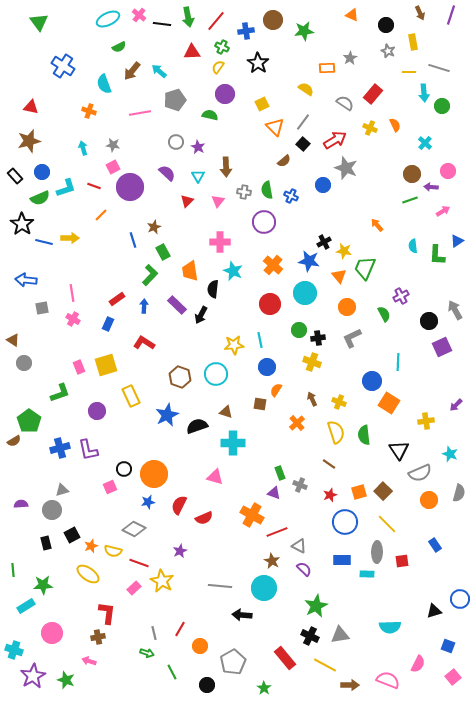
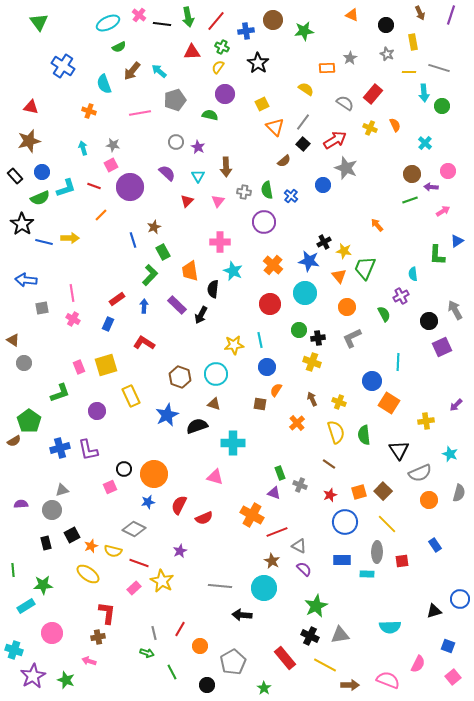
cyan ellipse at (108, 19): moved 4 px down
gray star at (388, 51): moved 1 px left, 3 px down
pink square at (113, 167): moved 2 px left, 2 px up
blue cross at (291, 196): rotated 16 degrees clockwise
cyan semicircle at (413, 246): moved 28 px down
brown triangle at (226, 412): moved 12 px left, 8 px up
